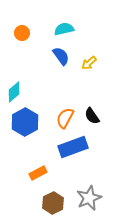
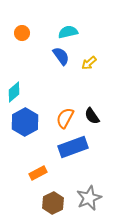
cyan semicircle: moved 4 px right, 3 px down
